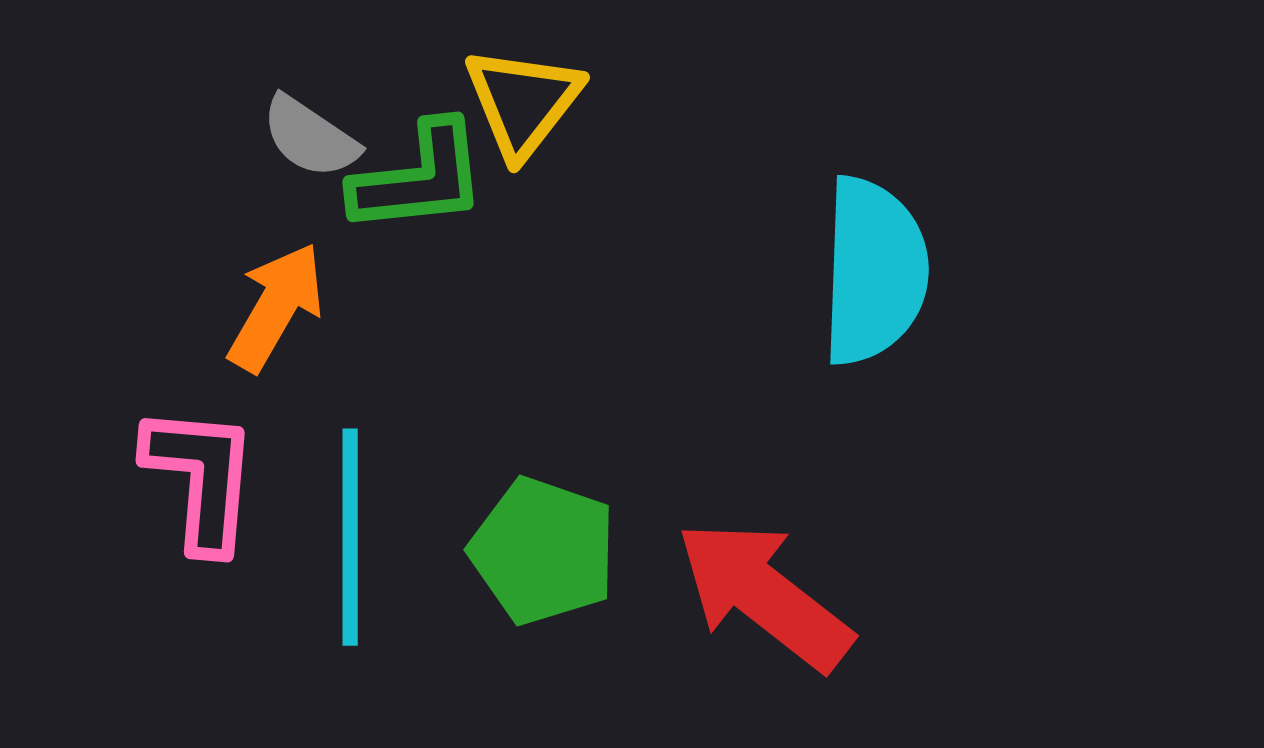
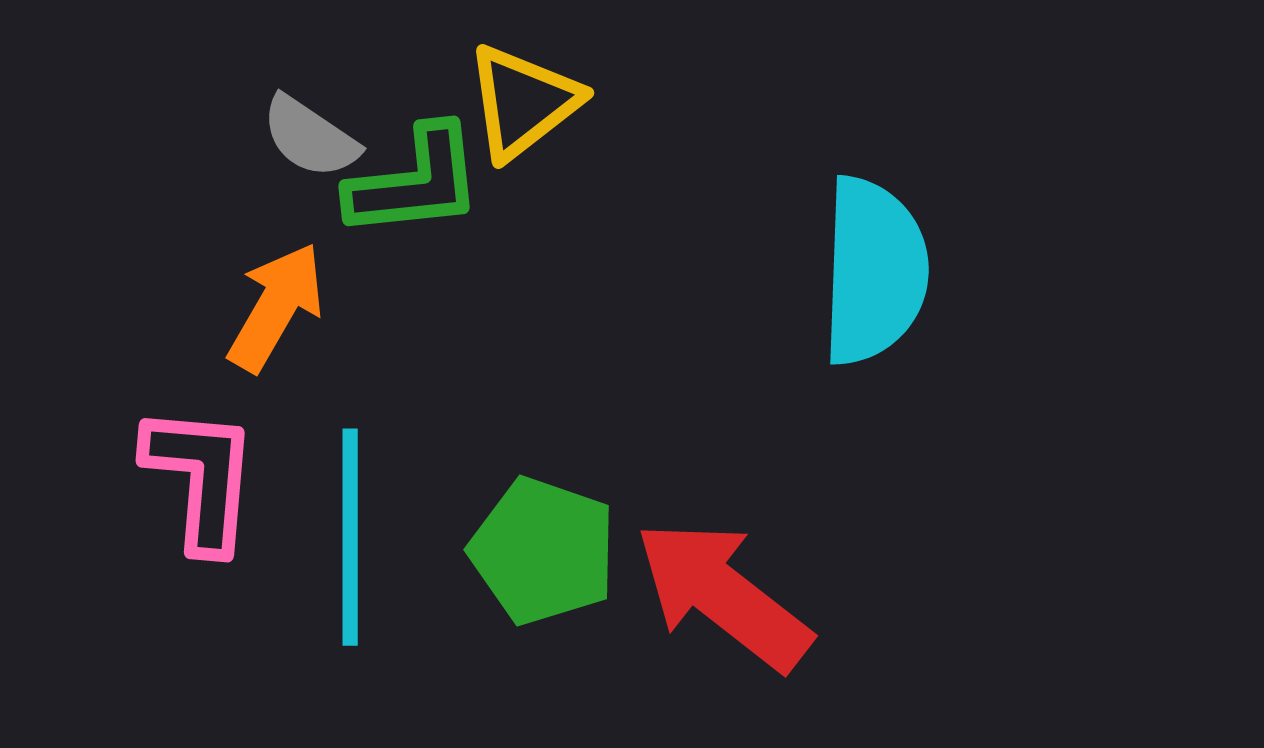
yellow triangle: rotated 14 degrees clockwise
green L-shape: moved 4 px left, 4 px down
red arrow: moved 41 px left
